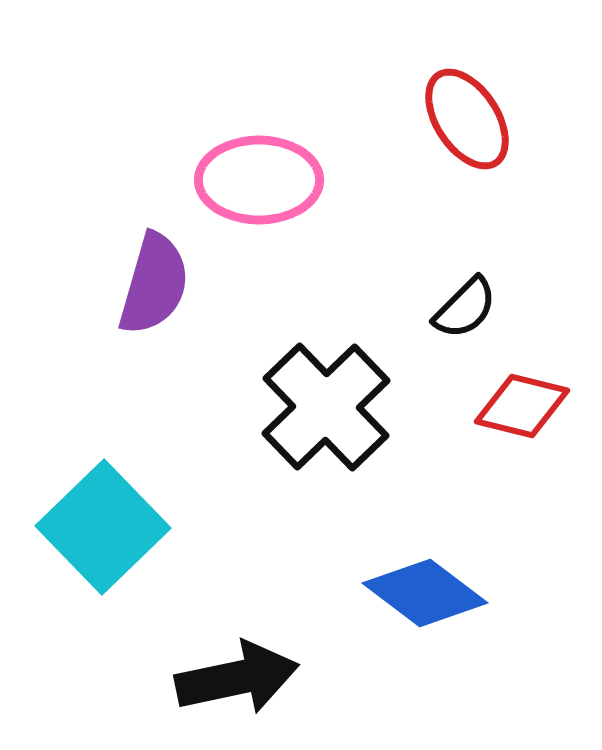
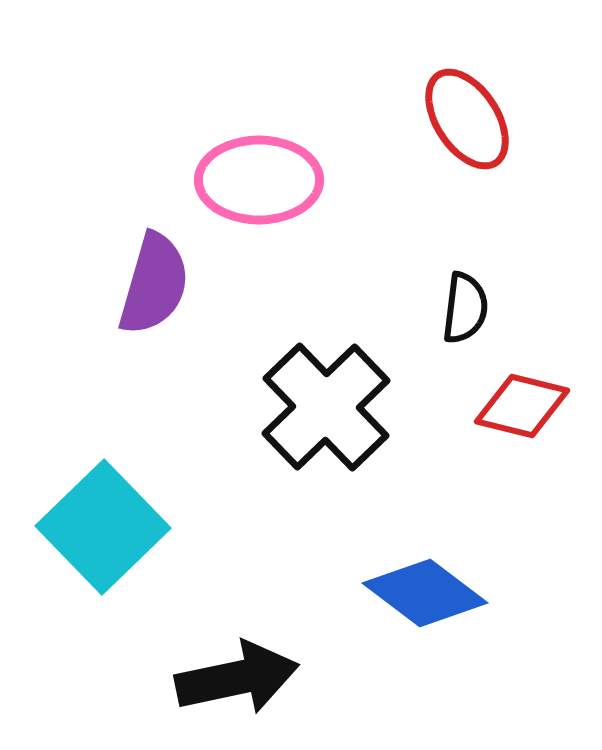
black semicircle: rotated 38 degrees counterclockwise
